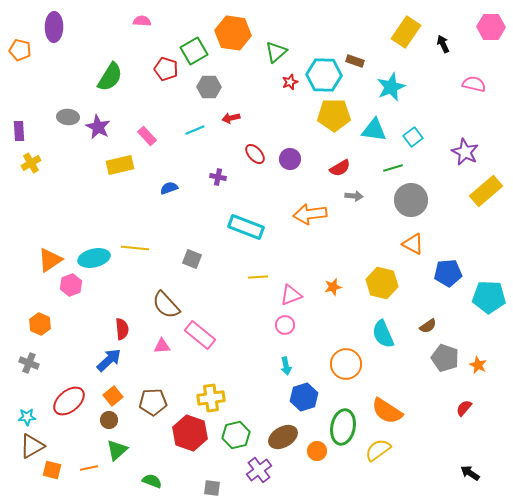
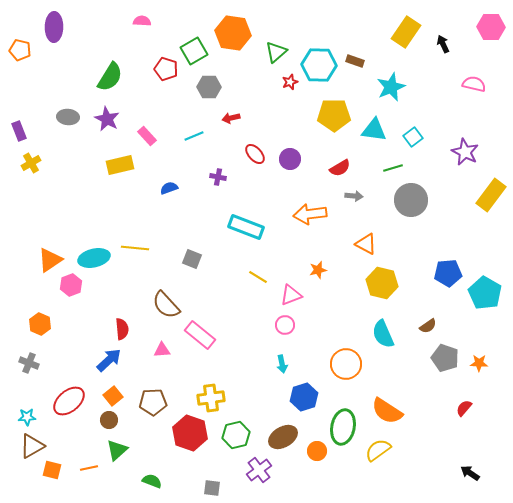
cyan hexagon at (324, 75): moved 5 px left, 10 px up
purple star at (98, 127): moved 9 px right, 8 px up
cyan line at (195, 130): moved 1 px left, 6 px down
purple rectangle at (19, 131): rotated 18 degrees counterclockwise
yellow rectangle at (486, 191): moved 5 px right, 4 px down; rotated 12 degrees counterclockwise
orange triangle at (413, 244): moved 47 px left
yellow line at (258, 277): rotated 36 degrees clockwise
orange star at (333, 287): moved 15 px left, 17 px up
cyan pentagon at (489, 297): moved 4 px left, 4 px up; rotated 28 degrees clockwise
pink triangle at (162, 346): moved 4 px down
orange star at (478, 365): moved 1 px right, 2 px up; rotated 24 degrees counterclockwise
cyan arrow at (286, 366): moved 4 px left, 2 px up
